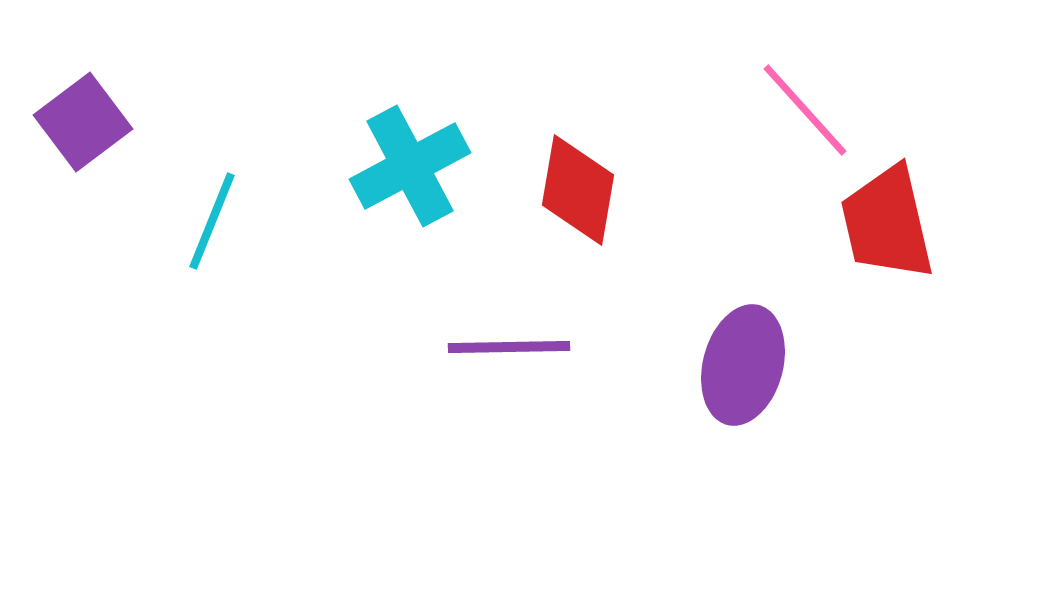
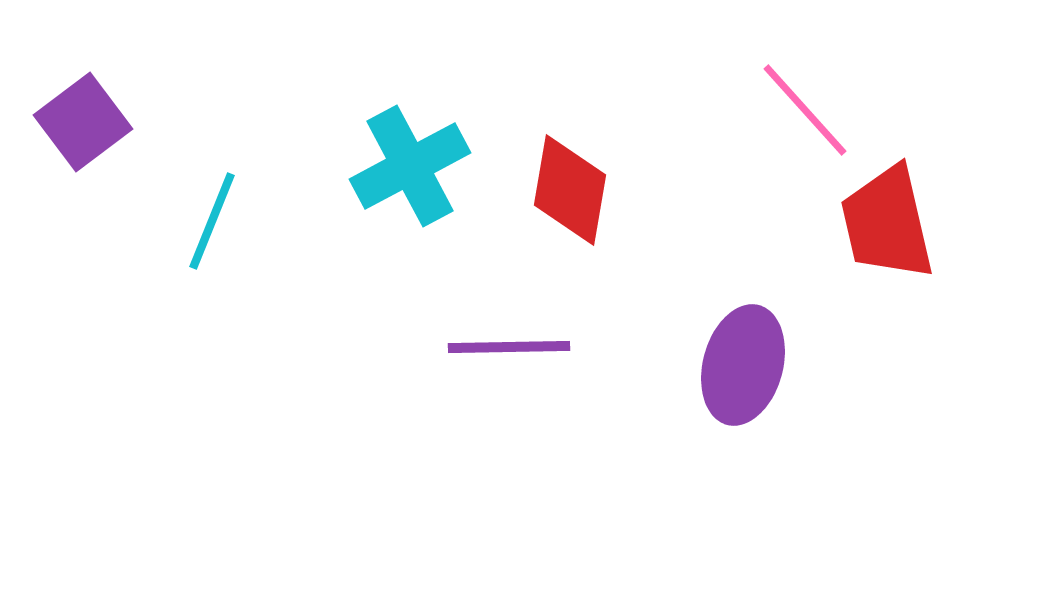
red diamond: moved 8 px left
